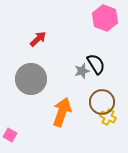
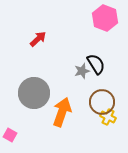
gray circle: moved 3 px right, 14 px down
